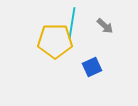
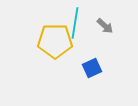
cyan line: moved 3 px right
blue square: moved 1 px down
